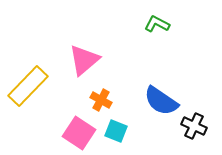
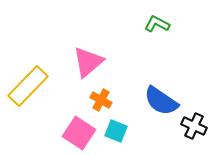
pink triangle: moved 4 px right, 2 px down
